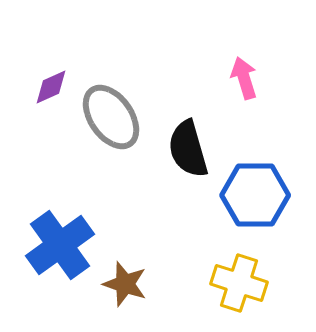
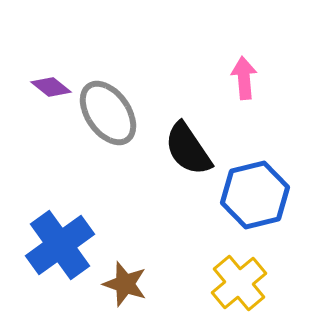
pink arrow: rotated 12 degrees clockwise
purple diamond: rotated 63 degrees clockwise
gray ellipse: moved 3 px left, 4 px up
black semicircle: rotated 18 degrees counterclockwise
blue hexagon: rotated 14 degrees counterclockwise
yellow cross: rotated 32 degrees clockwise
